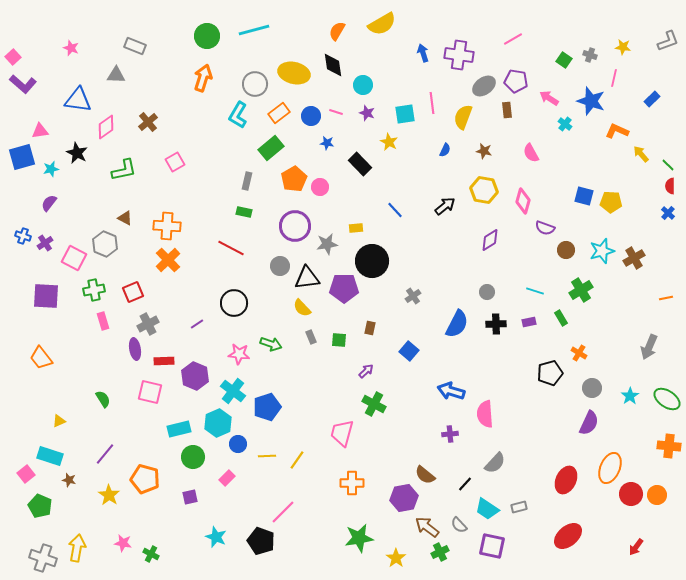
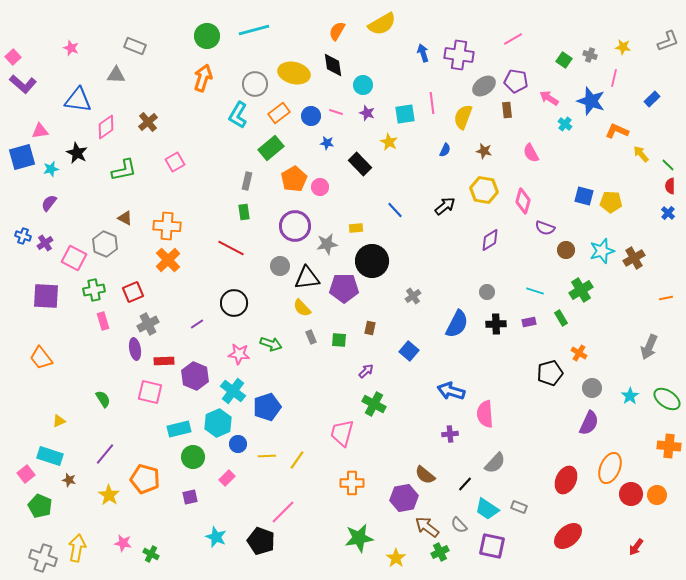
green rectangle at (244, 212): rotated 70 degrees clockwise
gray rectangle at (519, 507): rotated 35 degrees clockwise
